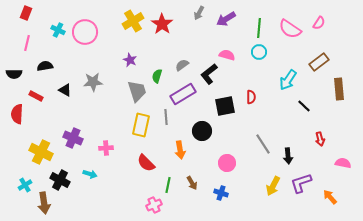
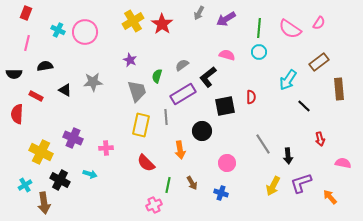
black L-shape at (209, 74): moved 1 px left, 3 px down
